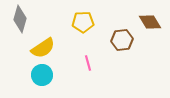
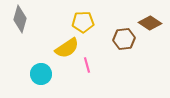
brown diamond: moved 1 px down; rotated 25 degrees counterclockwise
brown hexagon: moved 2 px right, 1 px up
yellow semicircle: moved 24 px right
pink line: moved 1 px left, 2 px down
cyan circle: moved 1 px left, 1 px up
